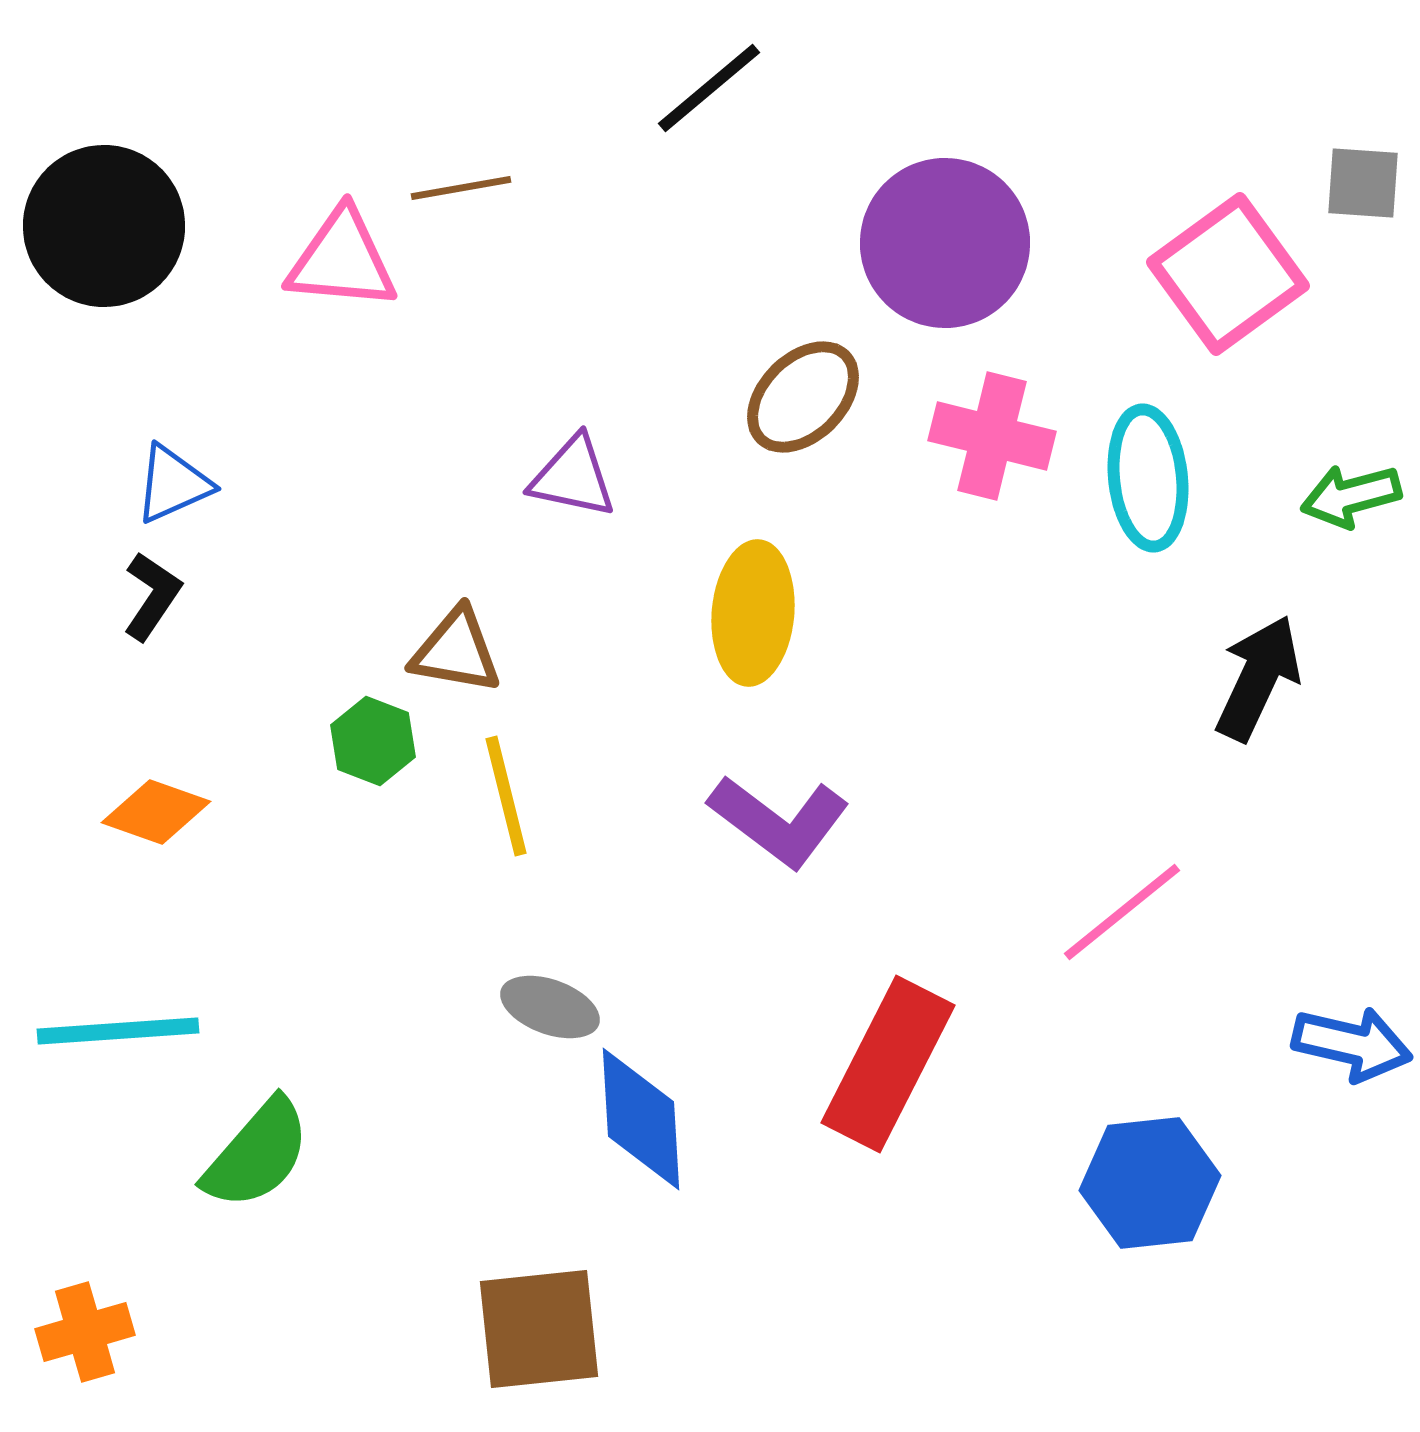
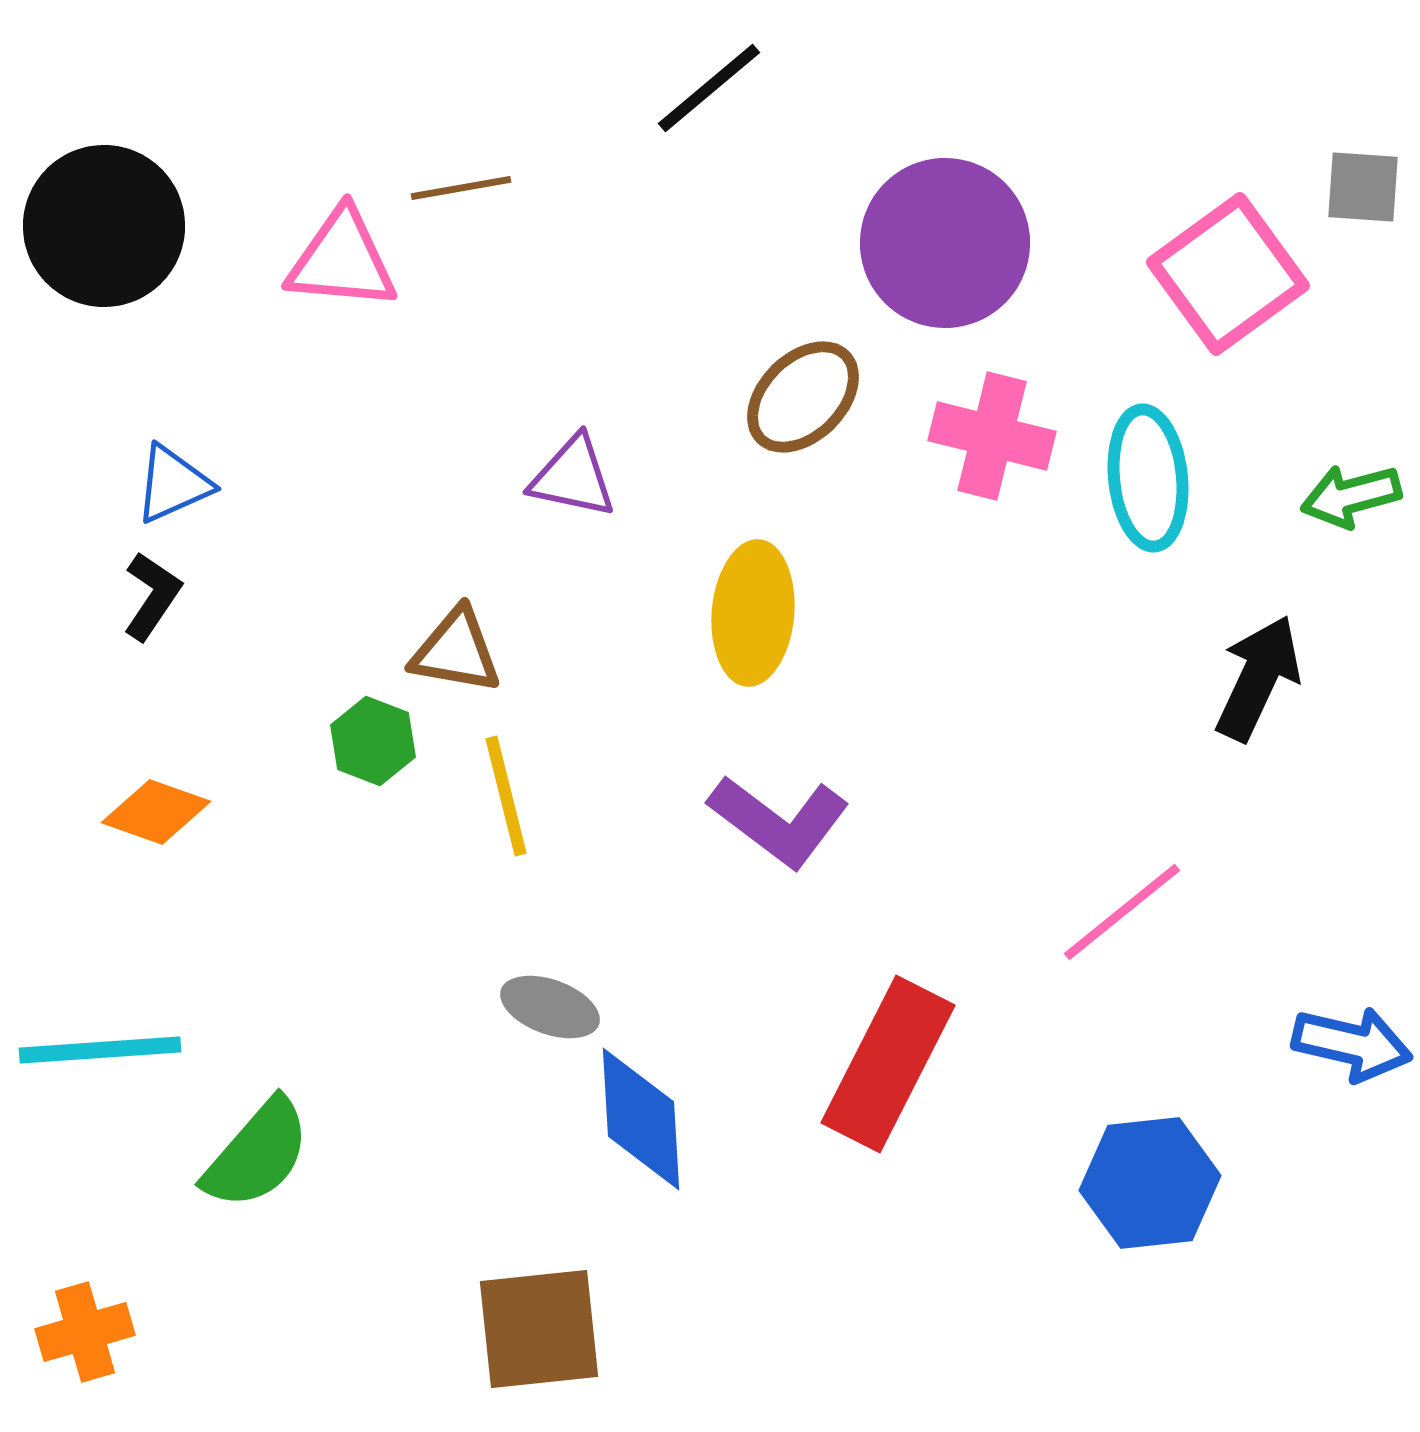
gray square: moved 4 px down
cyan line: moved 18 px left, 19 px down
